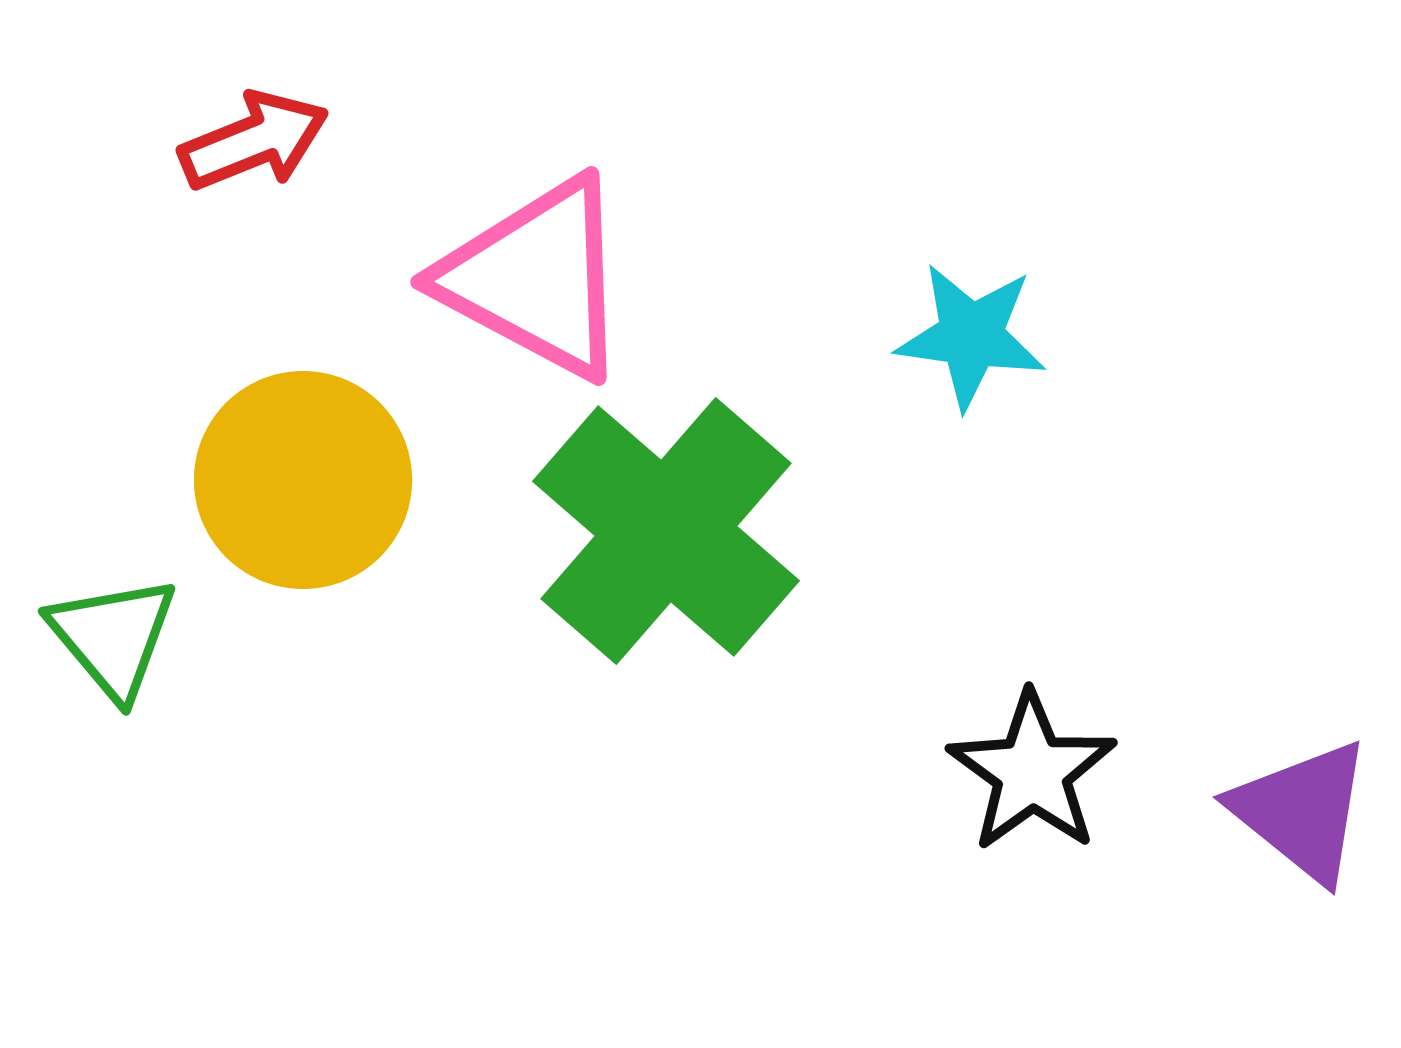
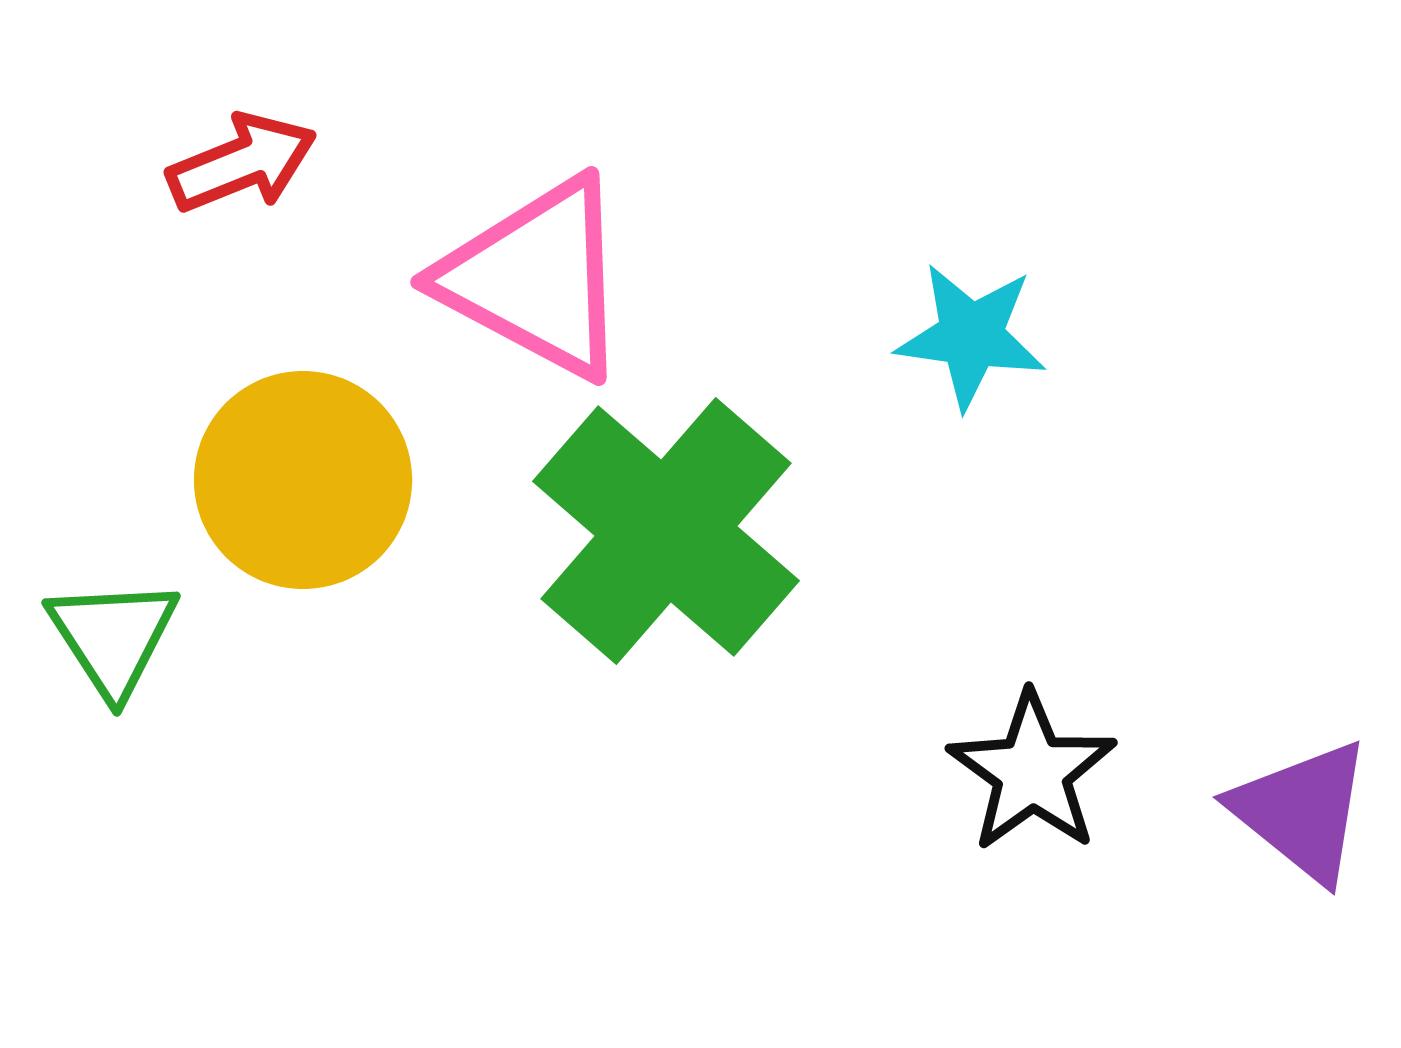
red arrow: moved 12 px left, 22 px down
green triangle: rotated 7 degrees clockwise
